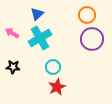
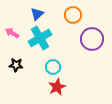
orange circle: moved 14 px left
black star: moved 3 px right, 2 px up
